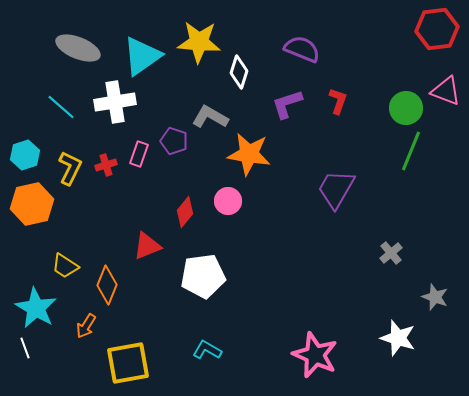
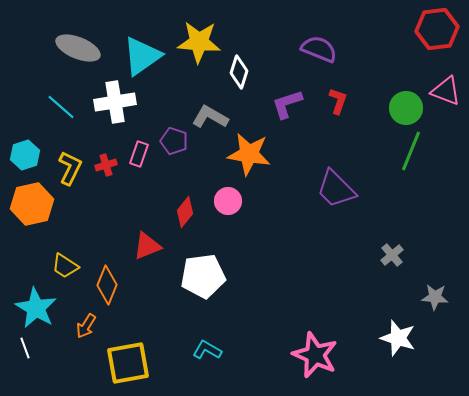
purple semicircle: moved 17 px right
purple trapezoid: rotated 75 degrees counterclockwise
gray cross: moved 1 px right, 2 px down
gray star: rotated 16 degrees counterclockwise
